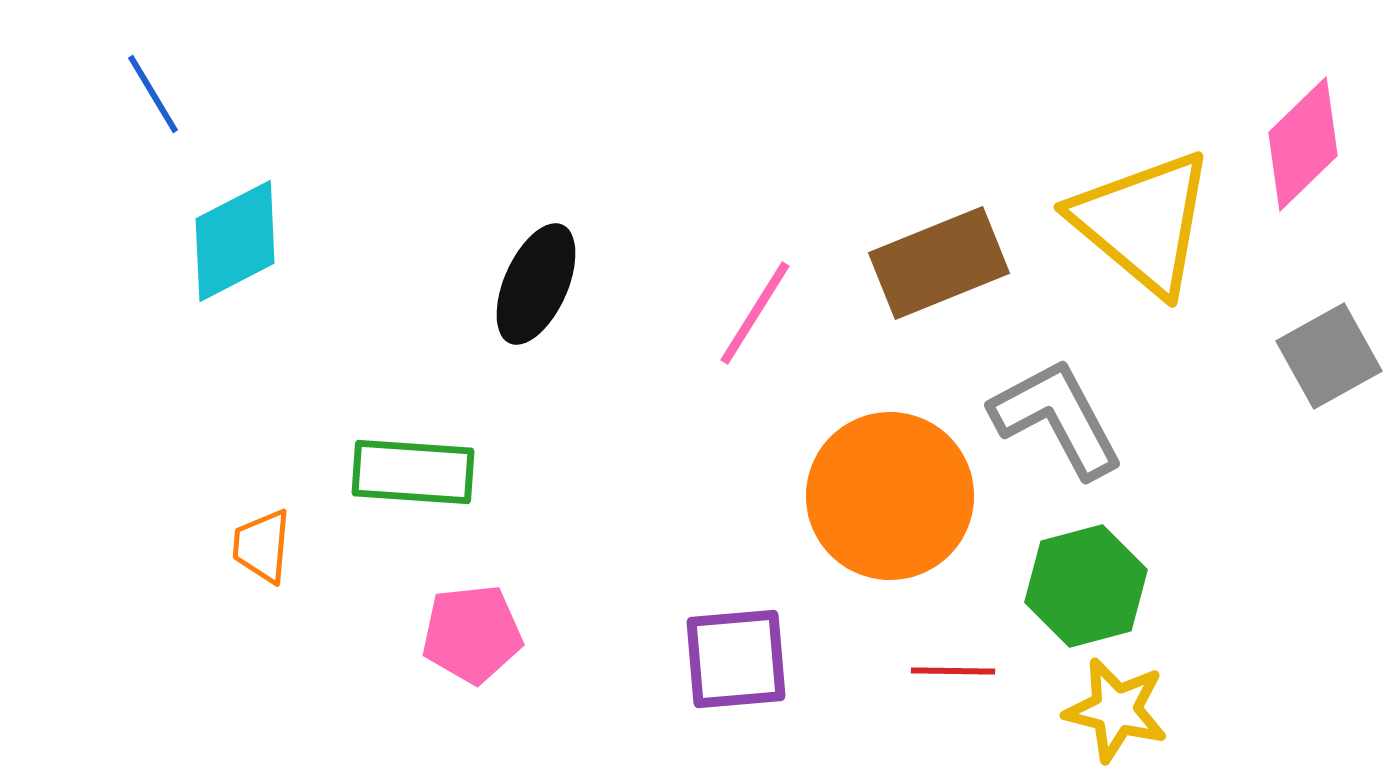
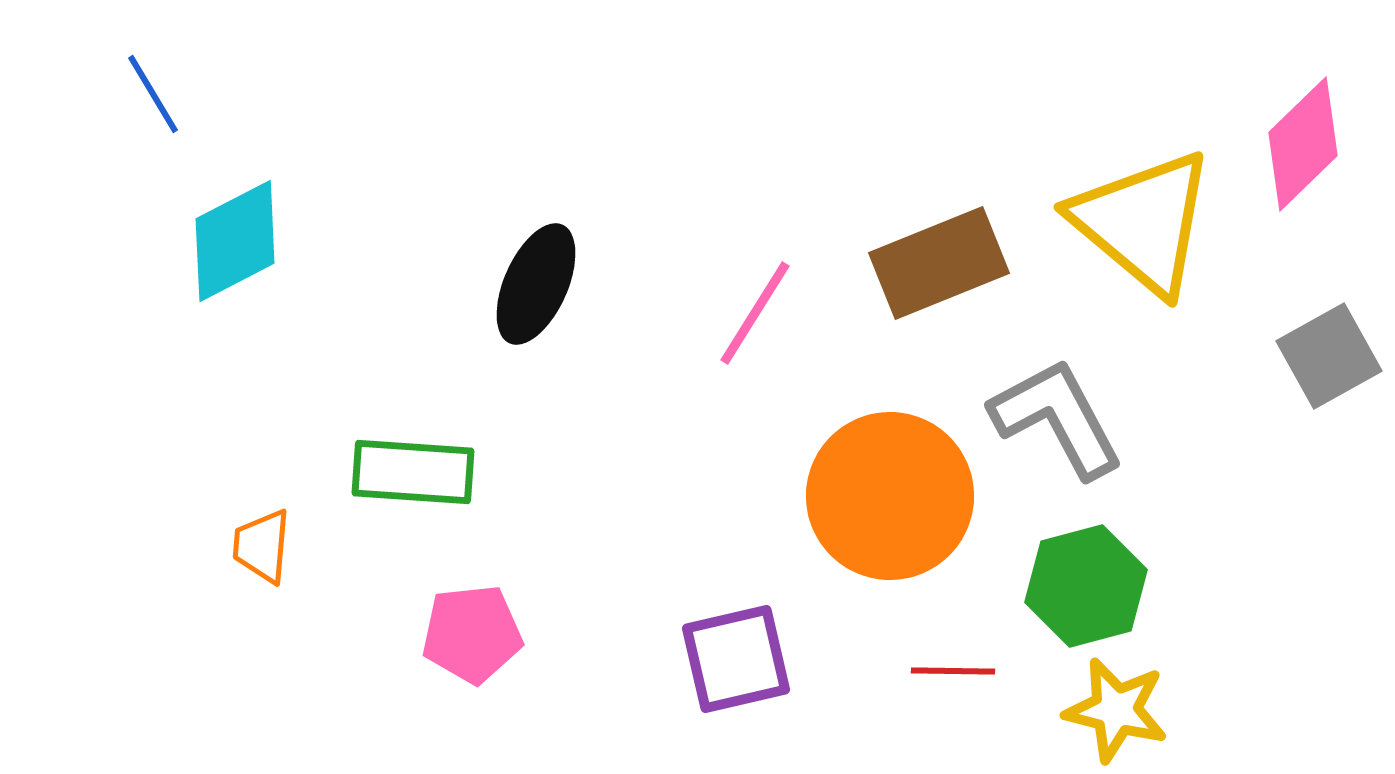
purple square: rotated 8 degrees counterclockwise
